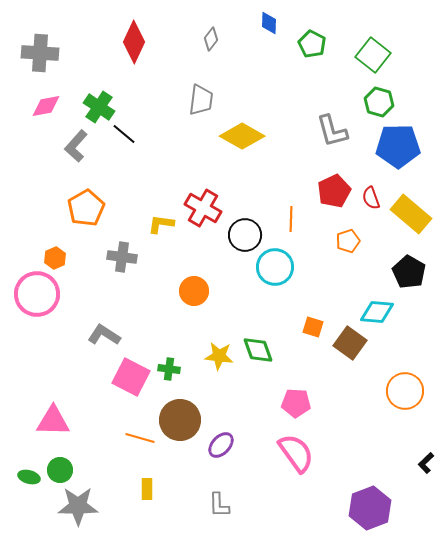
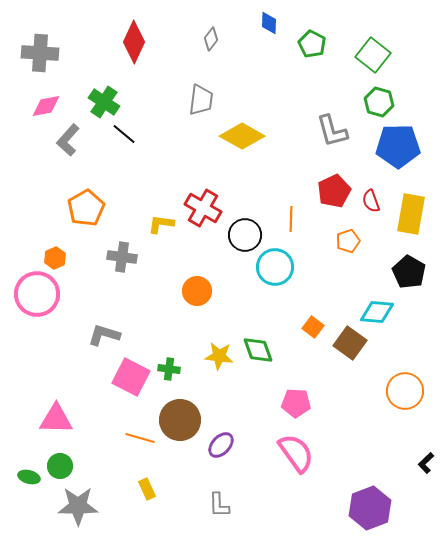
green cross at (99, 107): moved 5 px right, 5 px up
gray L-shape at (76, 146): moved 8 px left, 6 px up
red semicircle at (371, 198): moved 3 px down
yellow rectangle at (411, 214): rotated 60 degrees clockwise
orange circle at (194, 291): moved 3 px right
orange square at (313, 327): rotated 20 degrees clockwise
gray L-shape at (104, 335): rotated 16 degrees counterclockwise
pink triangle at (53, 421): moved 3 px right, 2 px up
green circle at (60, 470): moved 4 px up
yellow rectangle at (147, 489): rotated 25 degrees counterclockwise
